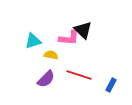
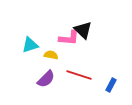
cyan triangle: moved 3 px left, 4 px down
